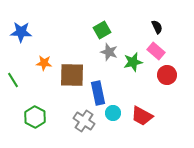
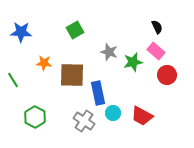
green square: moved 27 px left
